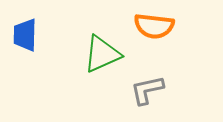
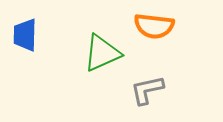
green triangle: moved 1 px up
